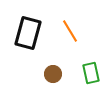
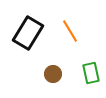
black rectangle: rotated 16 degrees clockwise
